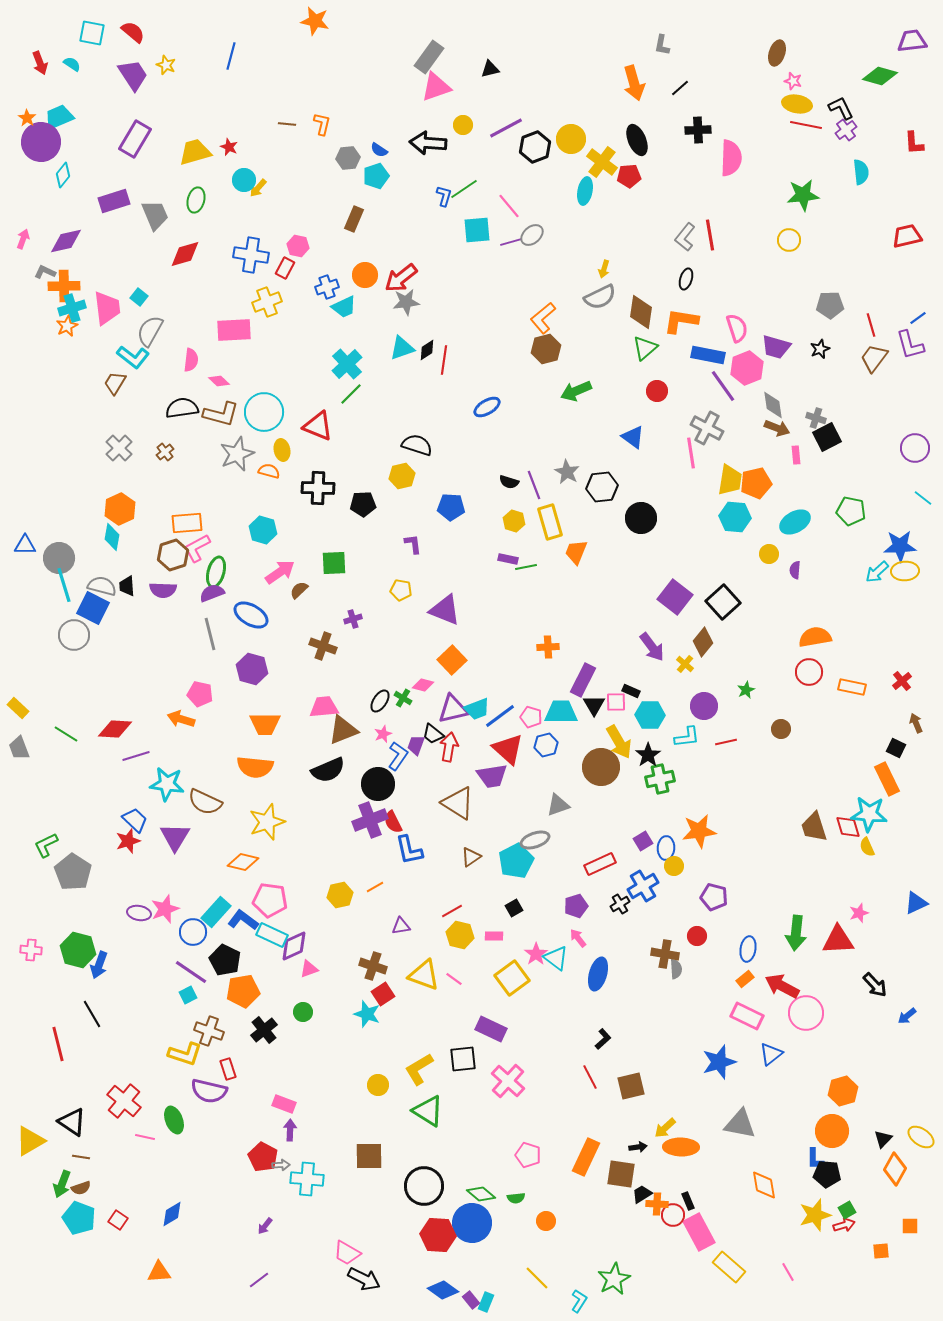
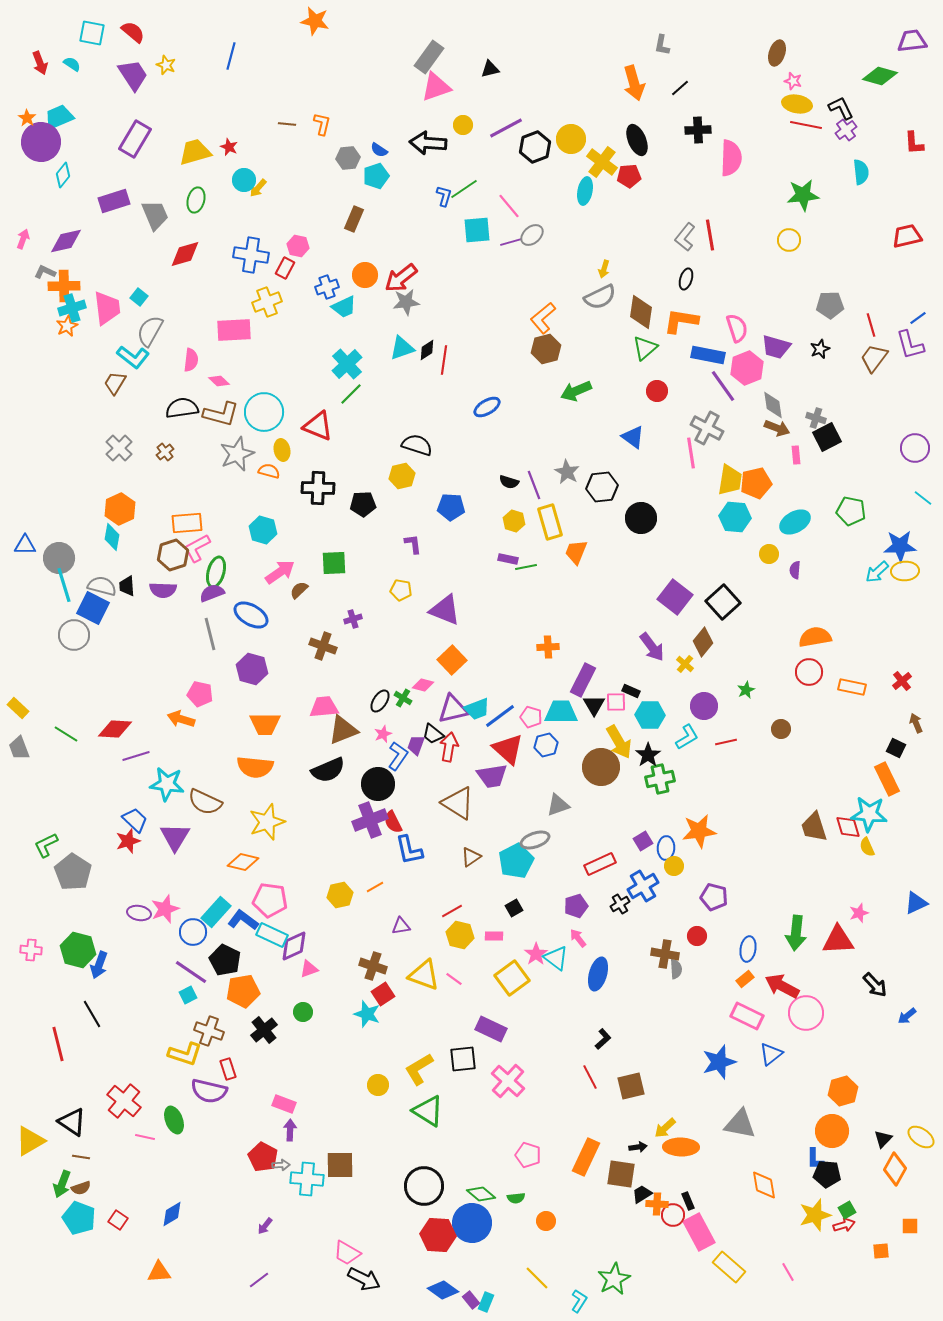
cyan L-shape at (687, 737): rotated 24 degrees counterclockwise
brown square at (369, 1156): moved 29 px left, 9 px down
